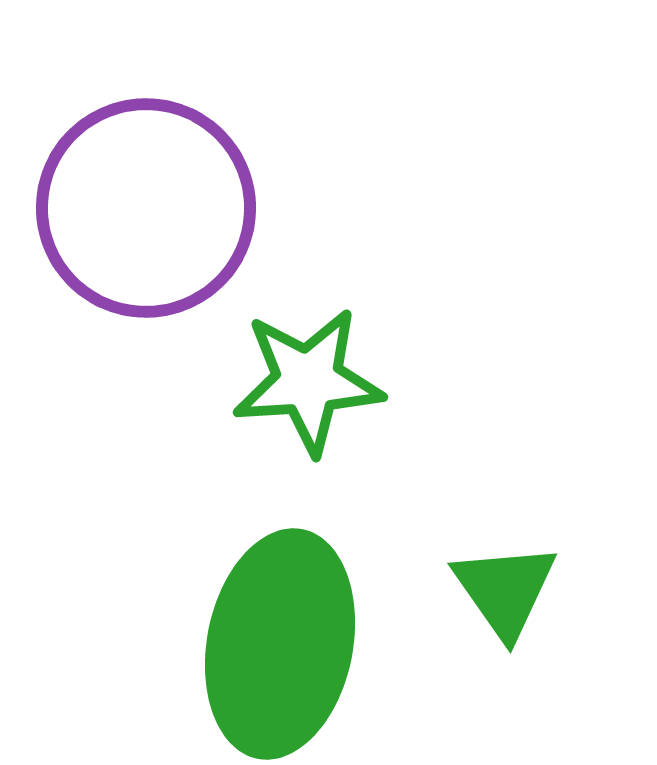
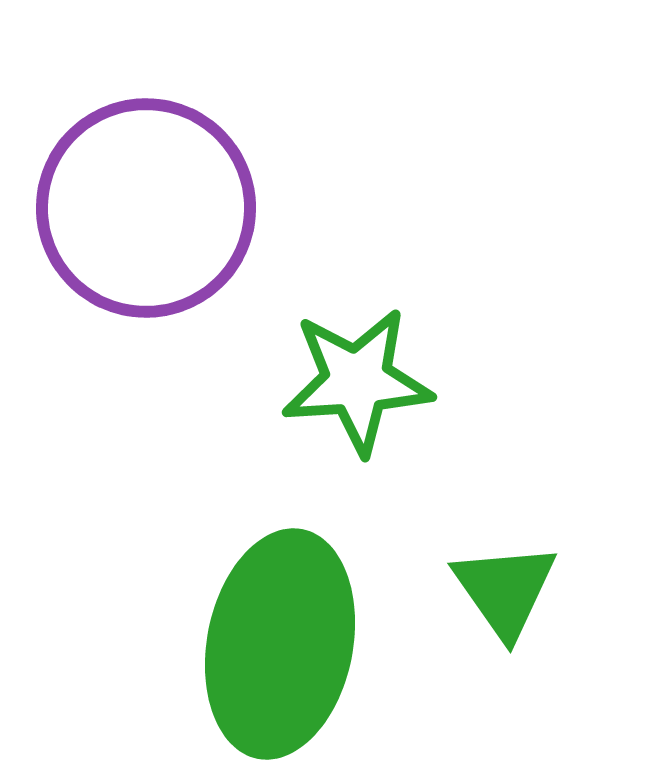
green star: moved 49 px right
